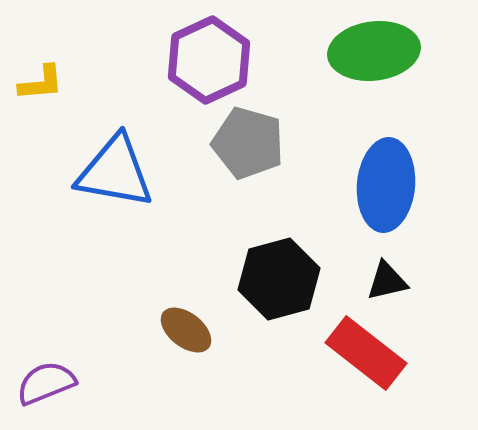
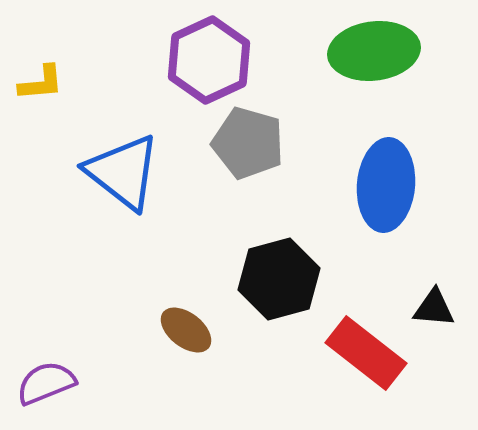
blue triangle: moved 8 px right; rotated 28 degrees clockwise
black triangle: moved 47 px right, 27 px down; rotated 18 degrees clockwise
